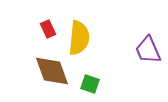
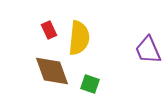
red rectangle: moved 1 px right, 1 px down
